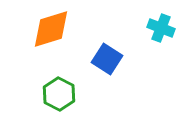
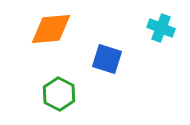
orange diamond: rotated 12 degrees clockwise
blue square: rotated 16 degrees counterclockwise
